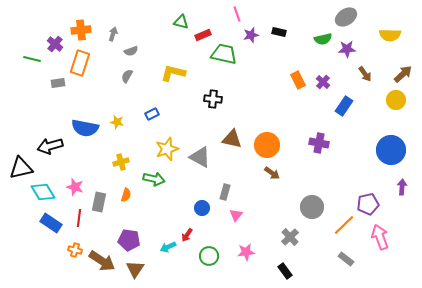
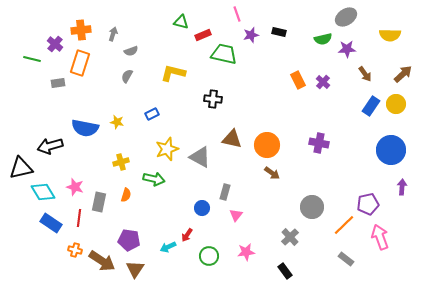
yellow circle at (396, 100): moved 4 px down
blue rectangle at (344, 106): moved 27 px right
